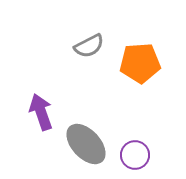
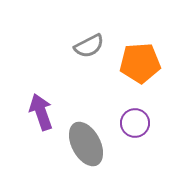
gray ellipse: rotated 15 degrees clockwise
purple circle: moved 32 px up
